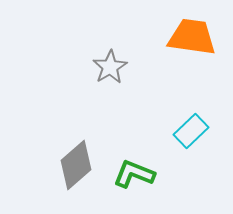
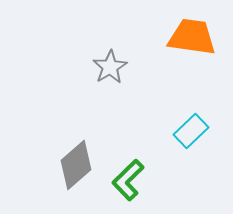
green L-shape: moved 6 px left, 6 px down; rotated 66 degrees counterclockwise
